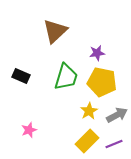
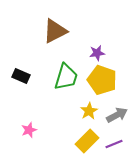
brown triangle: rotated 16 degrees clockwise
yellow pentagon: moved 2 px up; rotated 8 degrees clockwise
